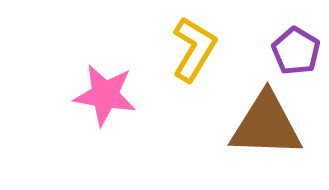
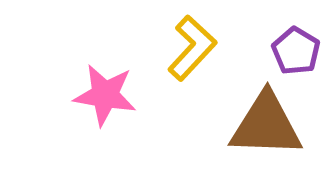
yellow L-shape: moved 2 px left, 1 px up; rotated 12 degrees clockwise
